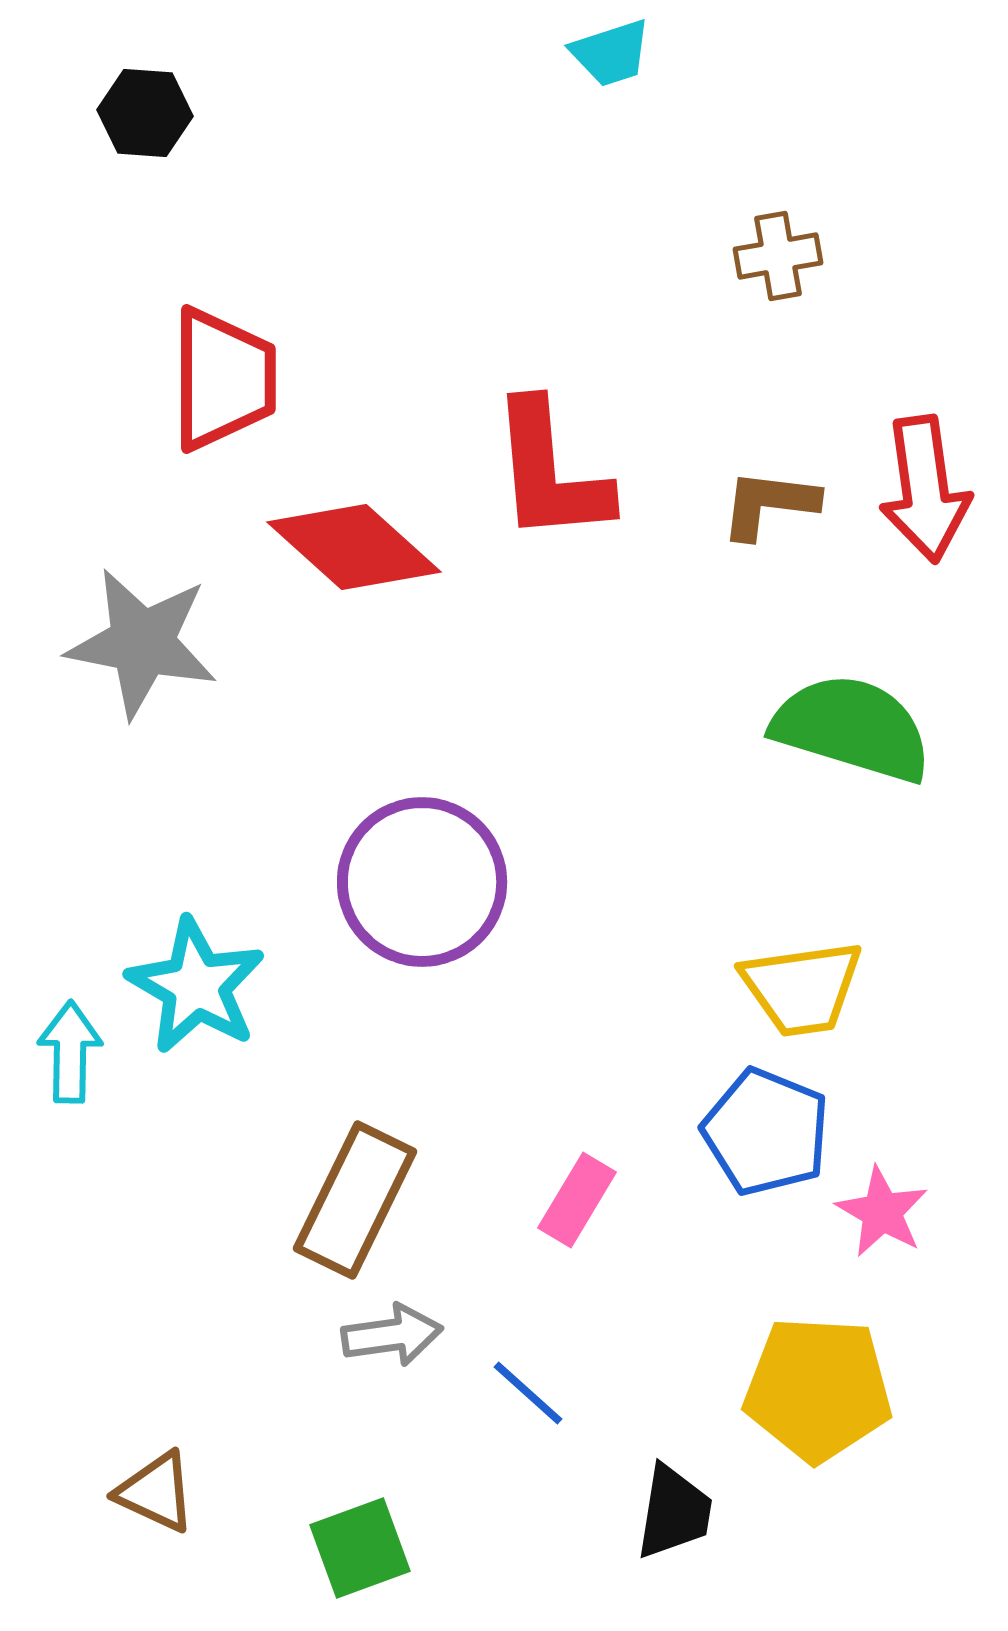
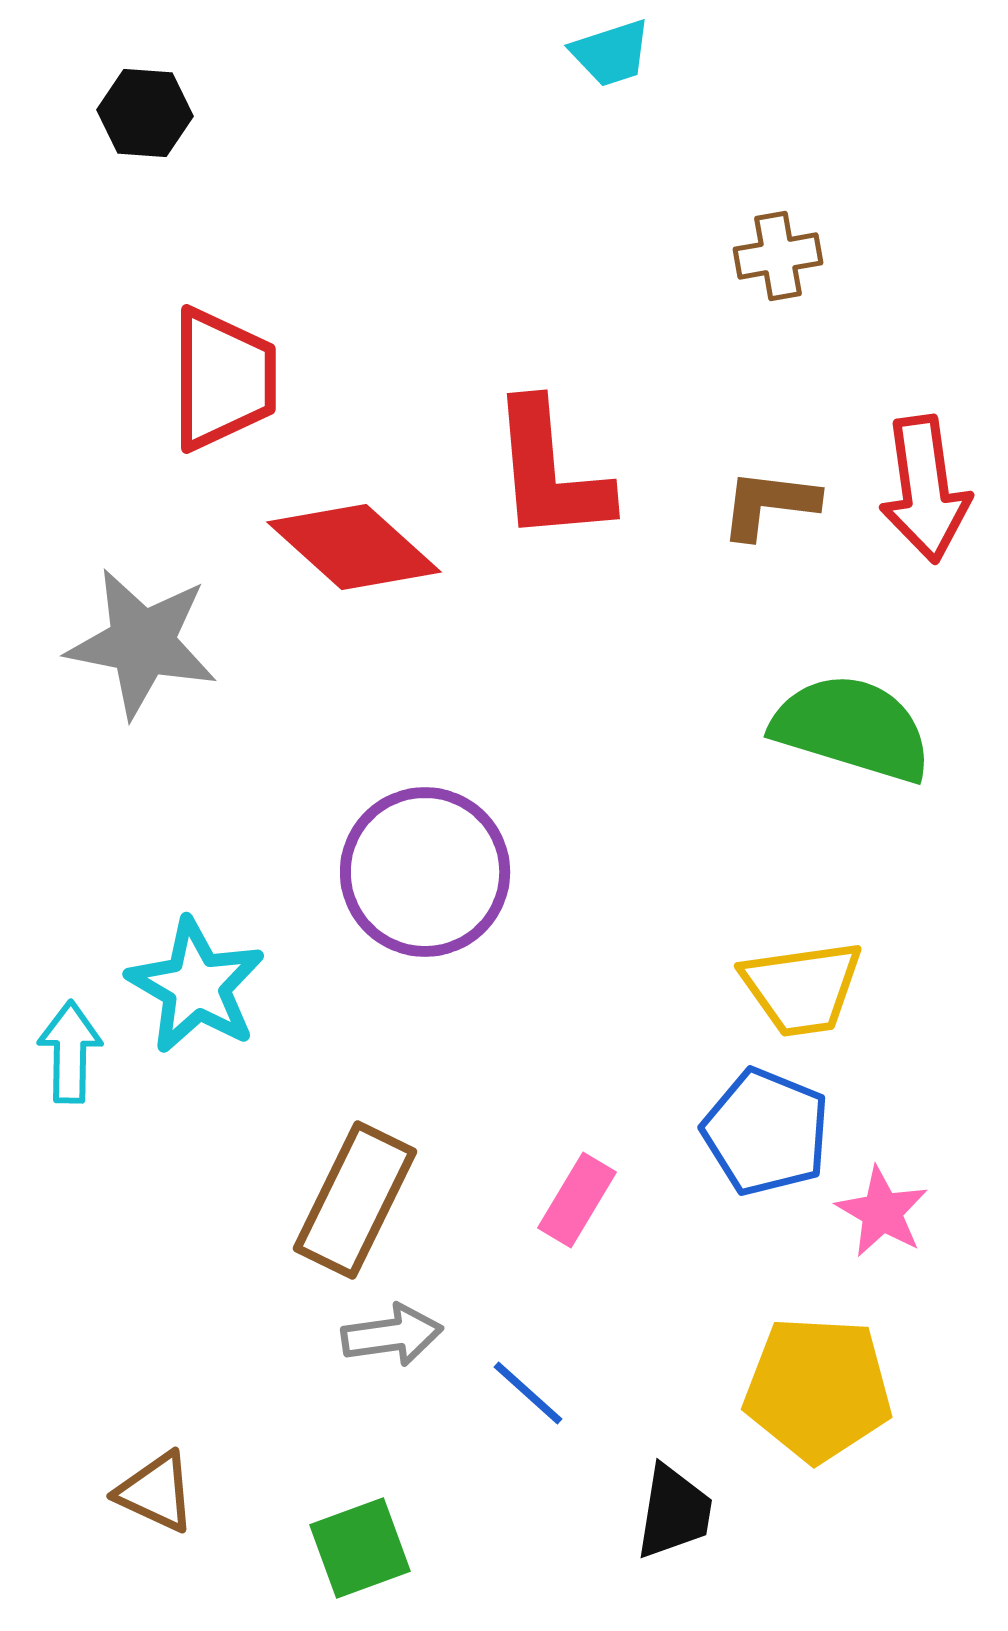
purple circle: moved 3 px right, 10 px up
